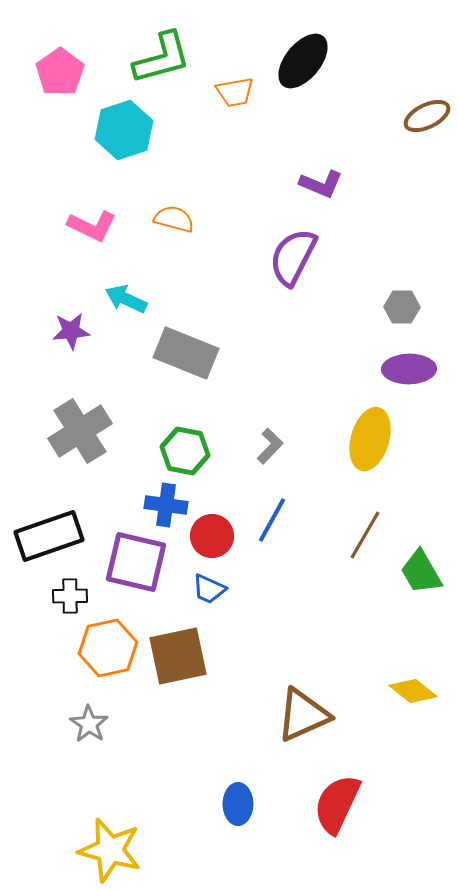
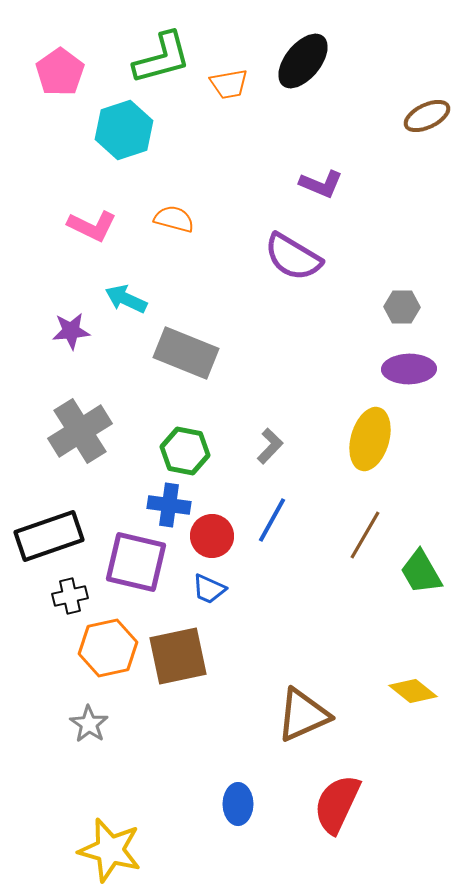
orange trapezoid: moved 6 px left, 8 px up
purple semicircle: rotated 86 degrees counterclockwise
blue cross: moved 3 px right
black cross: rotated 12 degrees counterclockwise
